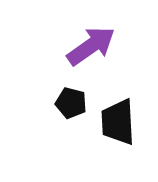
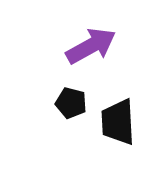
purple arrow: rotated 6 degrees clockwise
